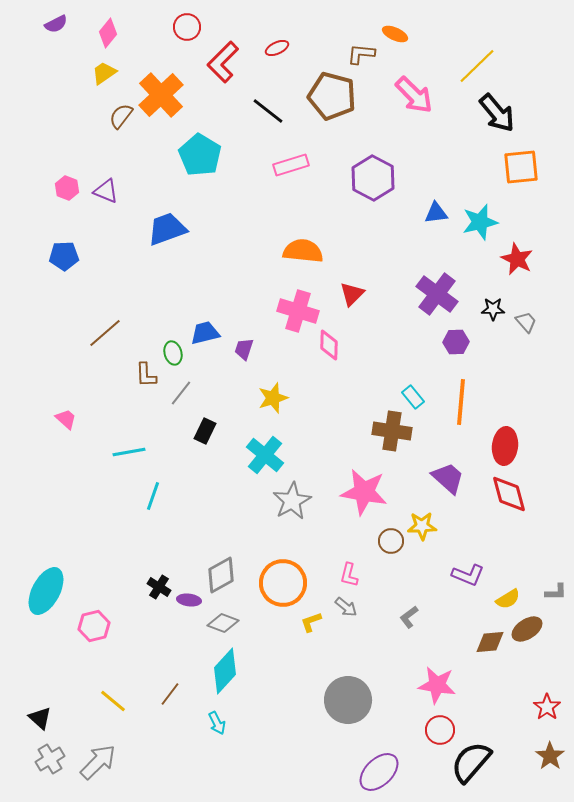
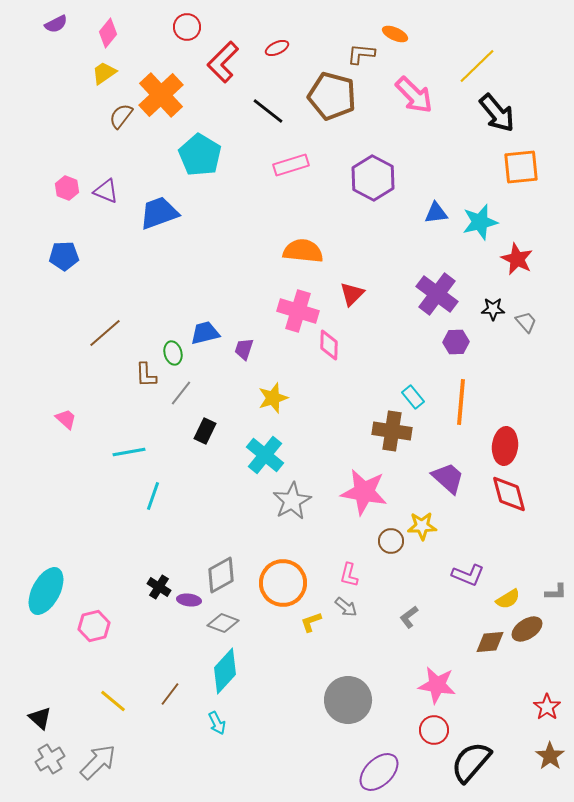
blue trapezoid at (167, 229): moved 8 px left, 16 px up
red circle at (440, 730): moved 6 px left
